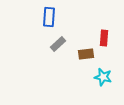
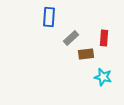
gray rectangle: moved 13 px right, 6 px up
